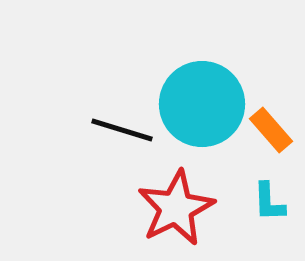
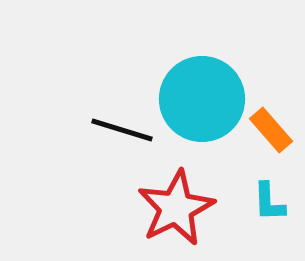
cyan circle: moved 5 px up
